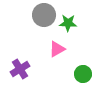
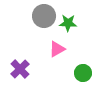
gray circle: moved 1 px down
purple cross: rotated 12 degrees counterclockwise
green circle: moved 1 px up
